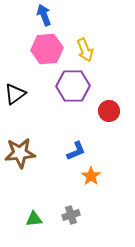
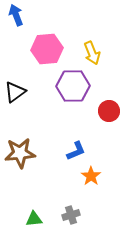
blue arrow: moved 28 px left
yellow arrow: moved 7 px right, 3 px down
black triangle: moved 2 px up
